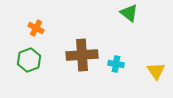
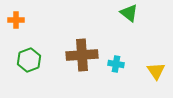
orange cross: moved 20 px left, 8 px up; rotated 28 degrees counterclockwise
